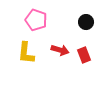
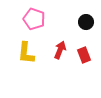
pink pentagon: moved 2 px left, 1 px up
red arrow: rotated 84 degrees counterclockwise
